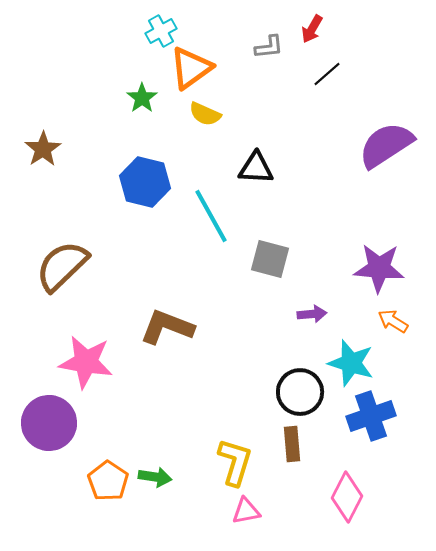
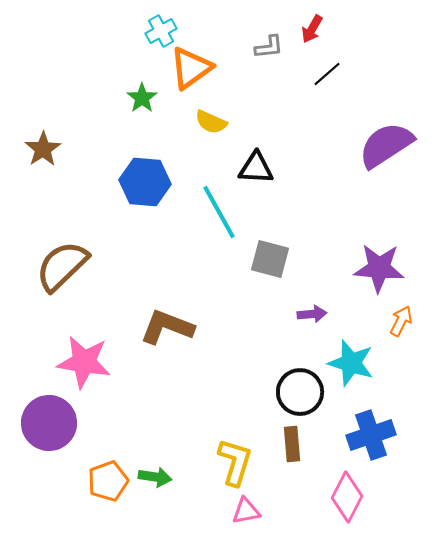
yellow semicircle: moved 6 px right, 8 px down
blue hexagon: rotated 9 degrees counterclockwise
cyan line: moved 8 px right, 4 px up
orange arrow: moved 8 px right; rotated 84 degrees clockwise
pink star: moved 2 px left
blue cross: moved 19 px down
orange pentagon: rotated 18 degrees clockwise
